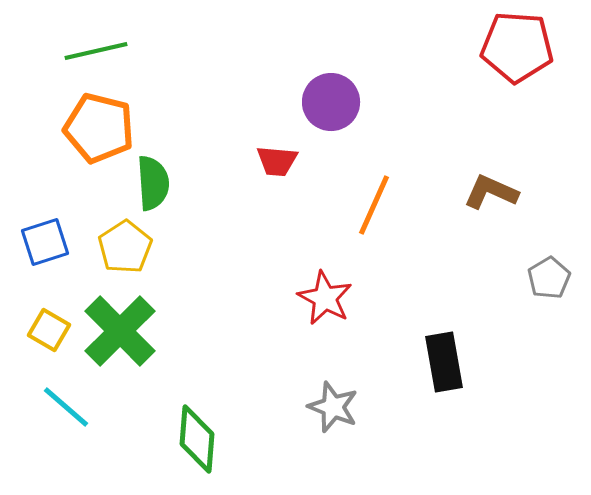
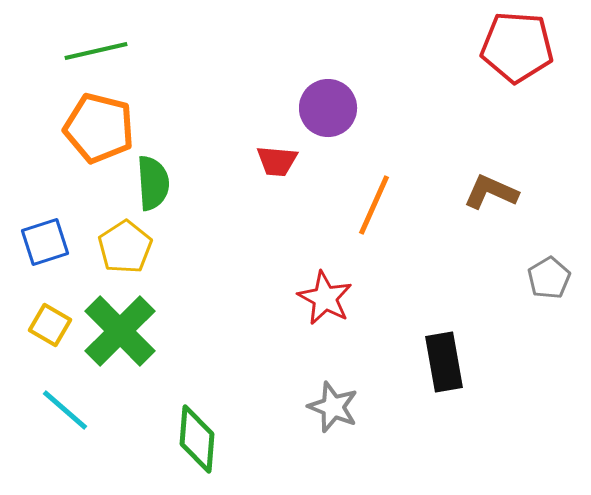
purple circle: moved 3 px left, 6 px down
yellow square: moved 1 px right, 5 px up
cyan line: moved 1 px left, 3 px down
